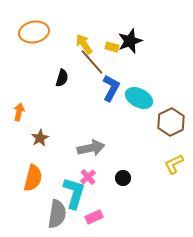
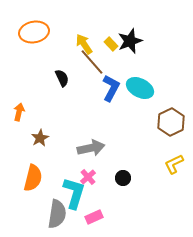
yellow rectangle: moved 1 px left, 3 px up; rotated 32 degrees clockwise
black semicircle: rotated 42 degrees counterclockwise
cyan ellipse: moved 1 px right, 10 px up
